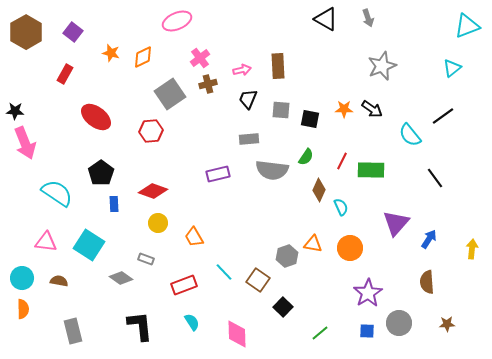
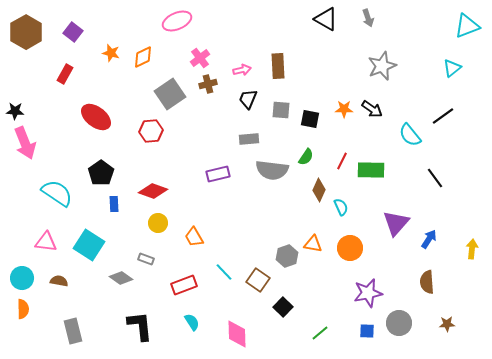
purple star at (368, 293): rotated 20 degrees clockwise
